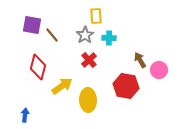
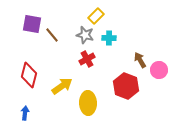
yellow rectangle: rotated 49 degrees clockwise
purple square: moved 1 px up
gray star: rotated 24 degrees counterclockwise
red cross: moved 2 px left, 1 px up; rotated 14 degrees clockwise
red diamond: moved 9 px left, 8 px down
red hexagon: rotated 10 degrees clockwise
yellow ellipse: moved 3 px down
blue arrow: moved 2 px up
